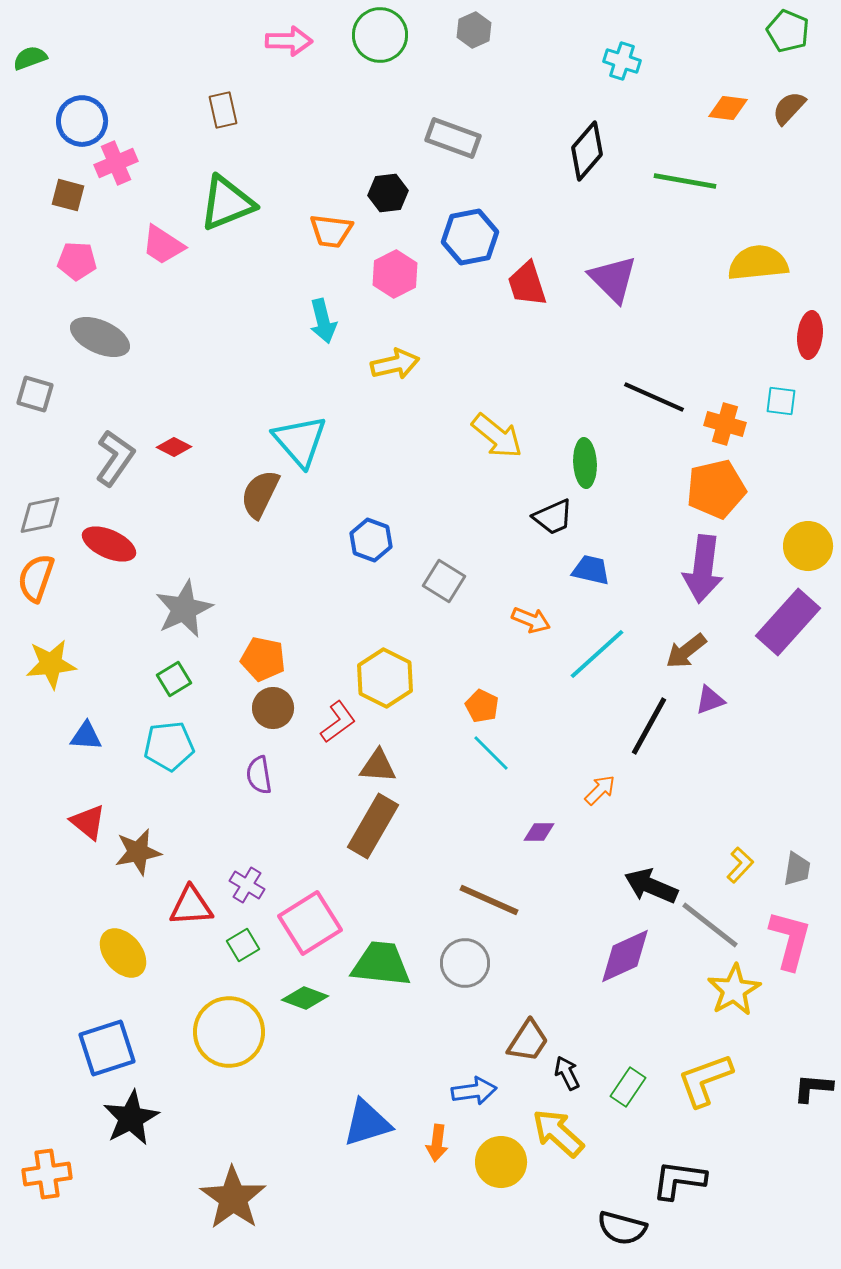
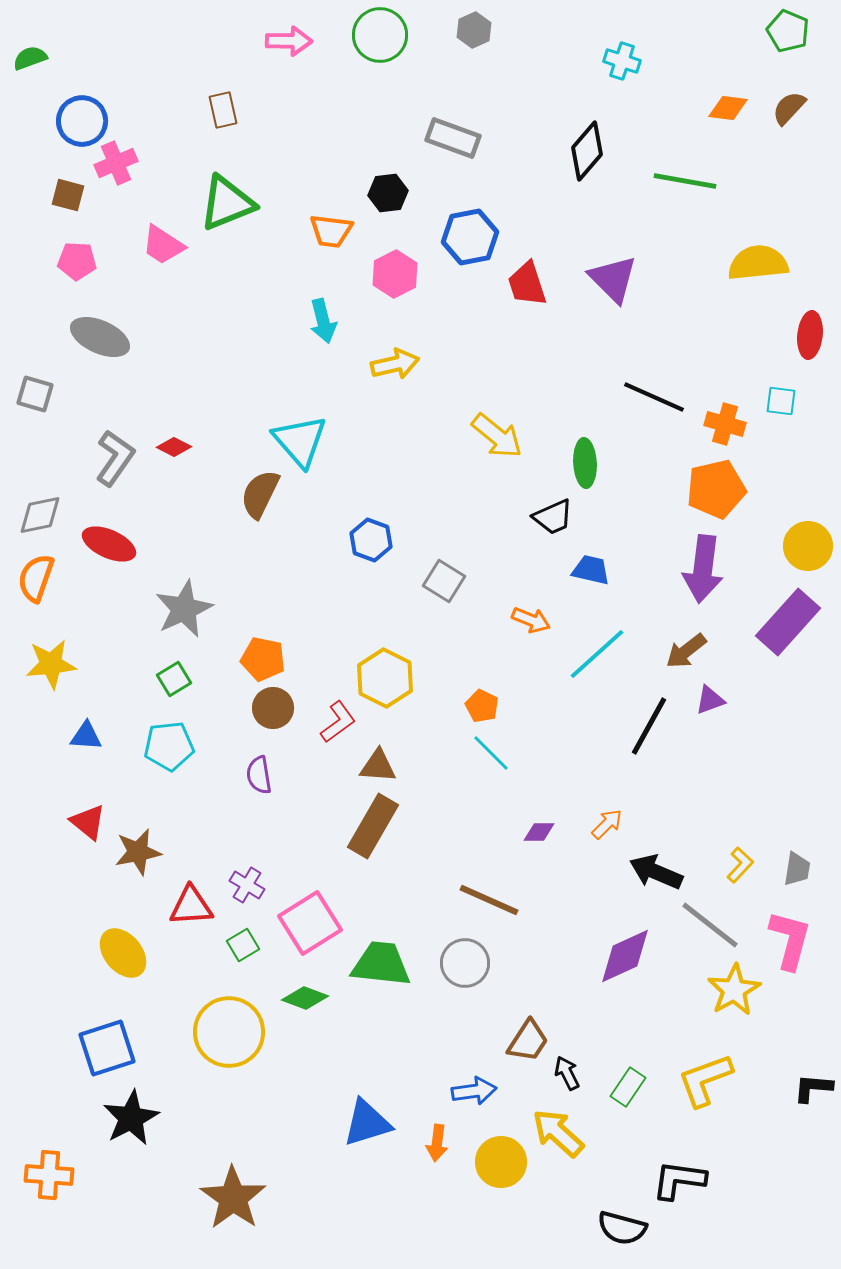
orange arrow at (600, 790): moved 7 px right, 34 px down
black arrow at (651, 886): moved 5 px right, 14 px up
orange cross at (47, 1174): moved 2 px right, 1 px down; rotated 12 degrees clockwise
